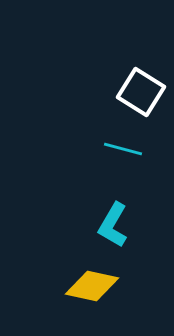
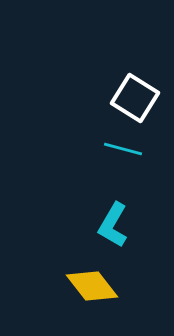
white square: moved 6 px left, 6 px down
yellow diamond: rotated 40 degrees clockwise
